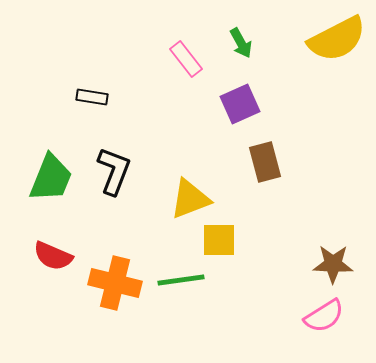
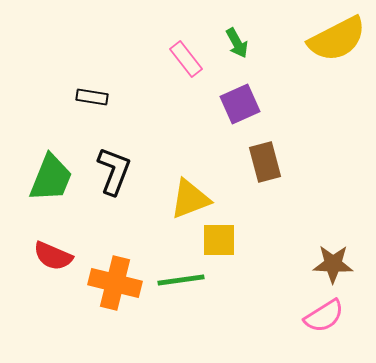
green arrow: moved 4 px left
